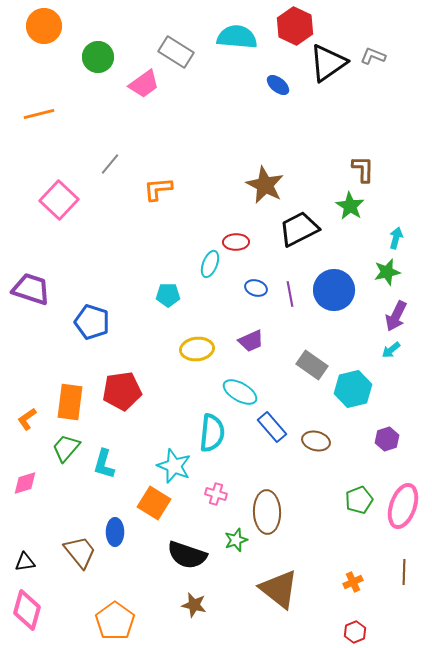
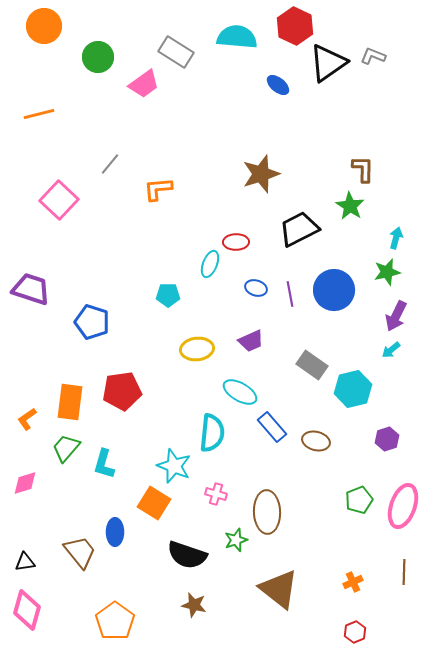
brown star at (265, 185): moved 4 px left, 11 px up; rotated 27 degrees clockwise
